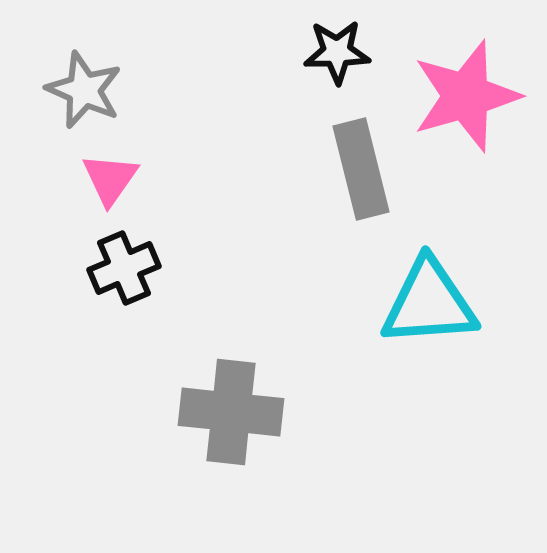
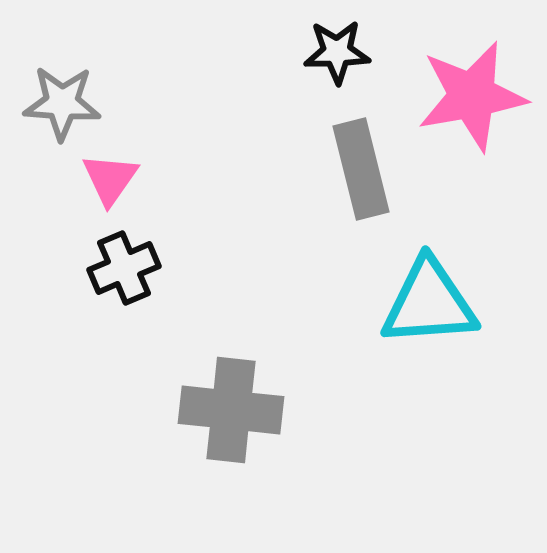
gray star: moved 22 px left, 13 px down; rotated 20 degrees counterclockwise
pink star: moved 6 px right; rotated 6 degrees clockwise
gray cross: moved 2 px up
